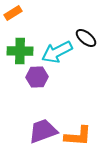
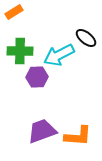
orange rectangle: moved 1 px right, 1 px up
cyan arrow: moved 2 px right, 3 px down
purple trapezoid: moved 1 px left
